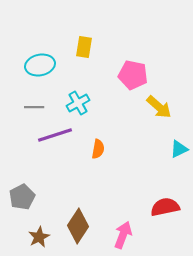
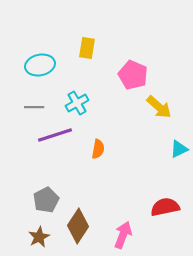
yellow rectangle: moved 3 px right, 1 px down
pink pentagon: rotated 12 degrees clockwise
cyan cross: moved 1 px left
gray pentagon: moved 24 px right, 3 px down
